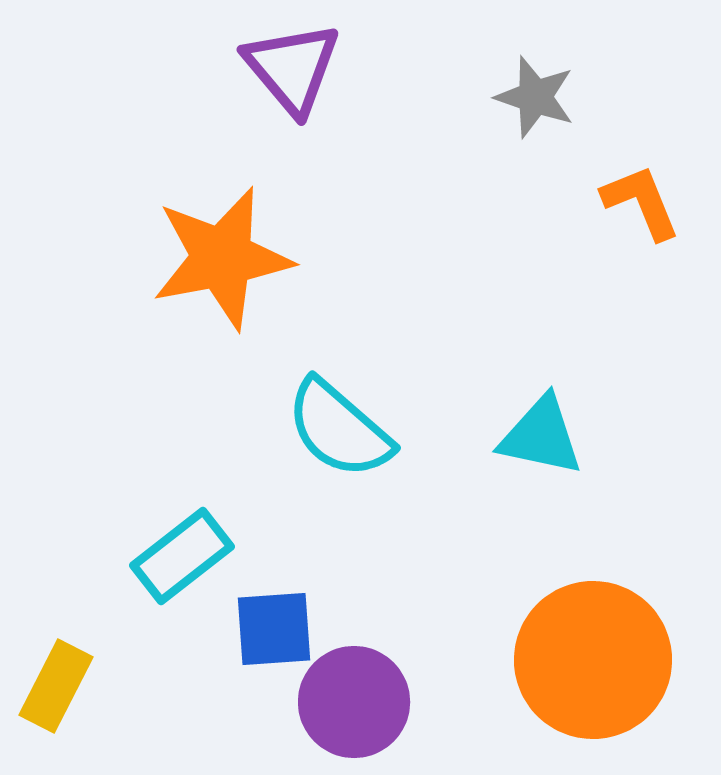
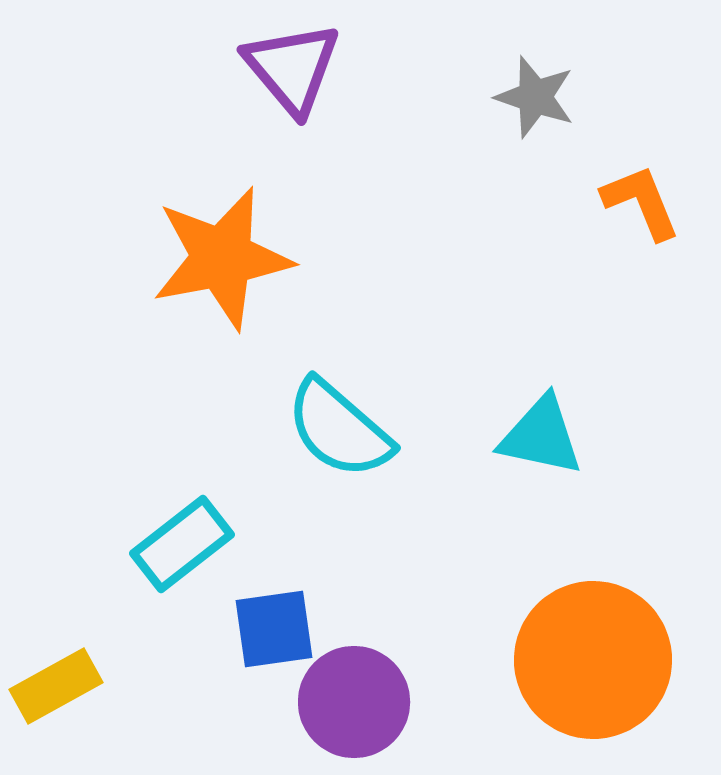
cyan rectangle: moved 12 px up
blue square: rotated 4 degrees counterclockwise
yellow rectangle: rotated 34 degrees clockwise
